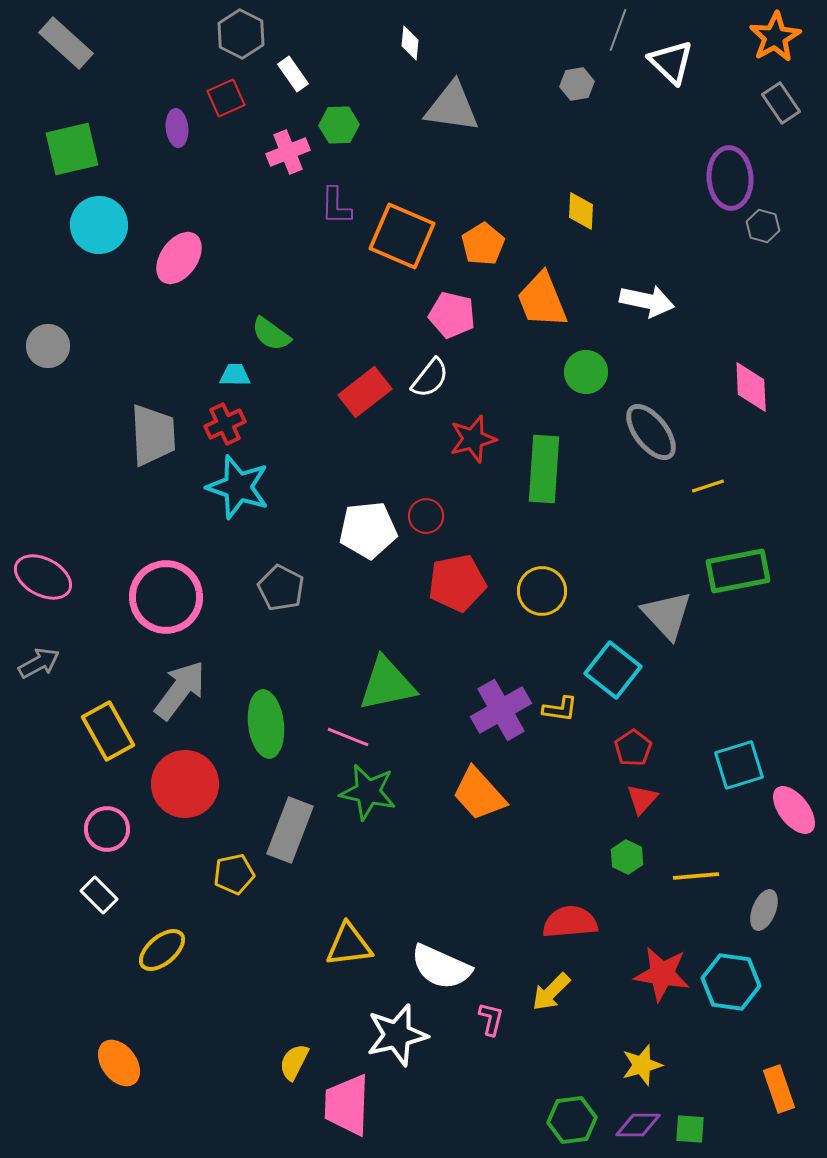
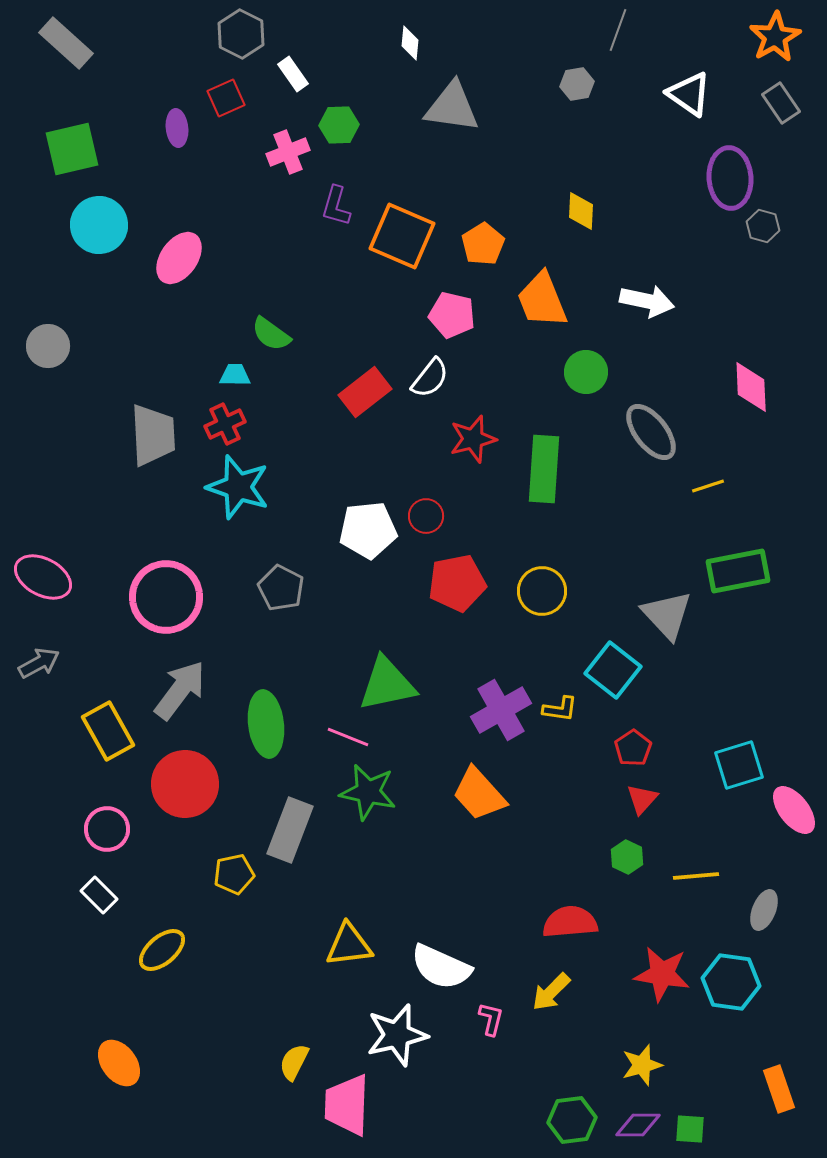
white triangle at (671, 62): moved 18 px right, 32 px down; rotated 9 degrees counterclockwise
purple L-shape at (336, 206): rotated 15 degrees clockwise
